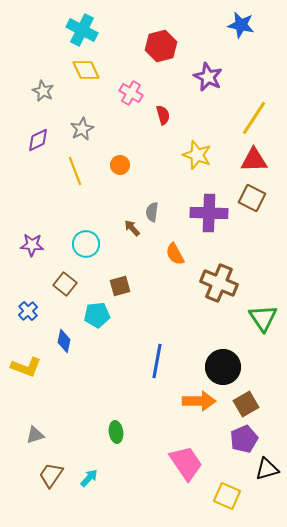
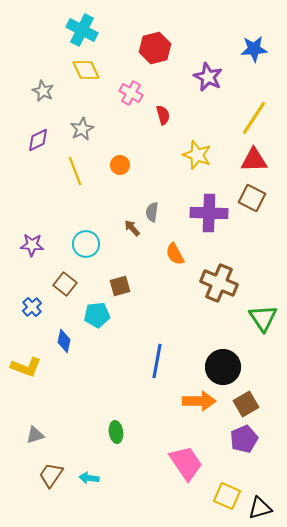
blue star at (241, 25): moved 13 px right, 24 px down; rotated 16 degrees counterclockwise
red hexagon at (161, 46): moved 6 px left, 2 px down
blue cross at (28, 311): moved 4 px right, 4 px up
black triangle at (267, 469): moved 7 px left, 39 px down
cyan arrow at (89, 478): rotated 126 degrees counterclockwise
